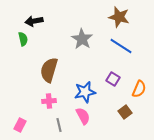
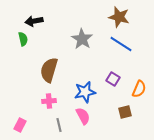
blue line: moved 2 px up
brown square: rotated 24 degrees clockwise
